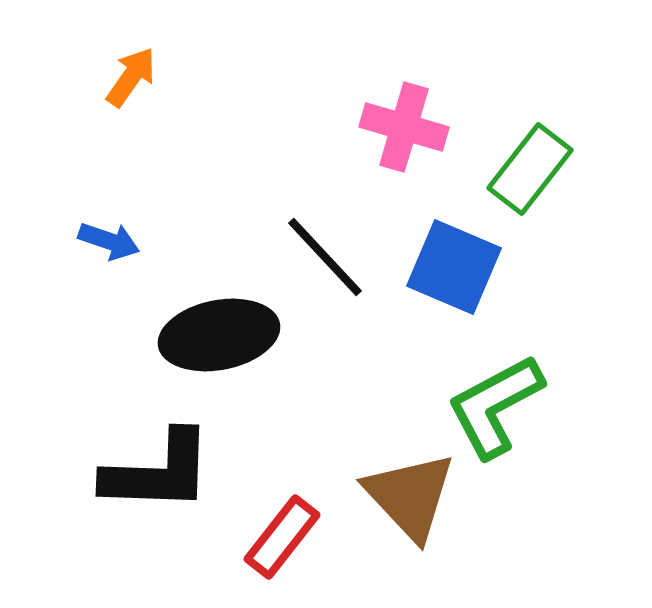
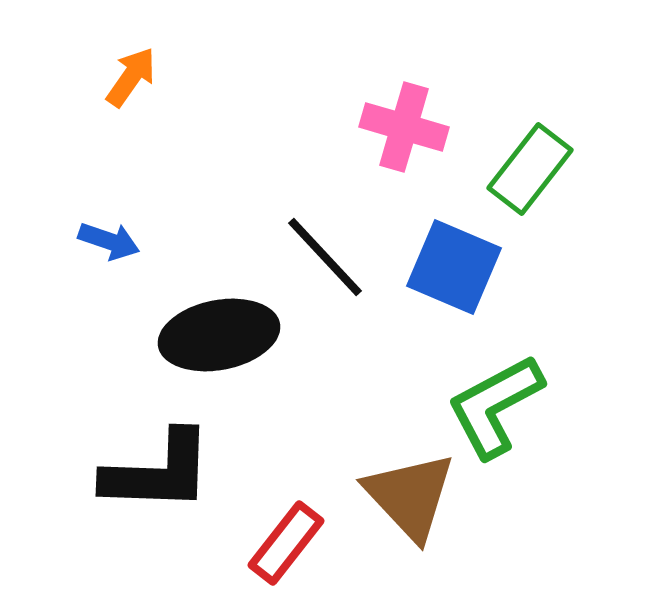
red rectangle: moved 4 px right, 6 px down
